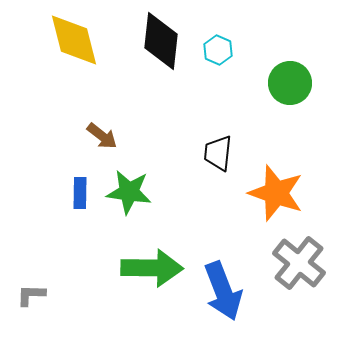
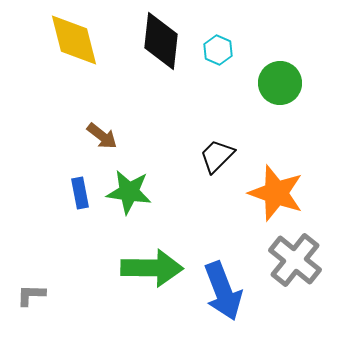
green circle: moved 10 px left
black trapezoid: moved 1 px left, 3 px down; rotated 39 degrees clockwise
blue rectangle: rotated 12 degrees counterclockwise
gray cross: moved 4 px left, 3 px up
